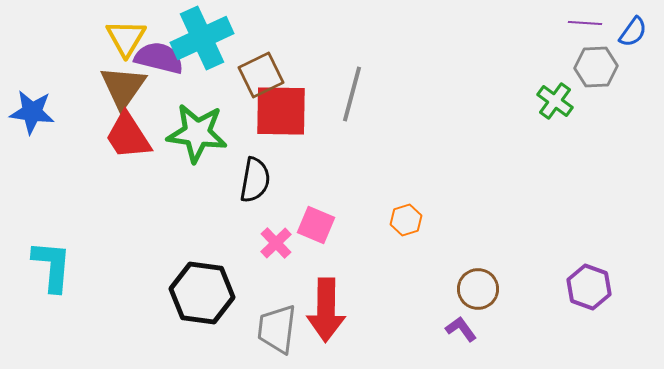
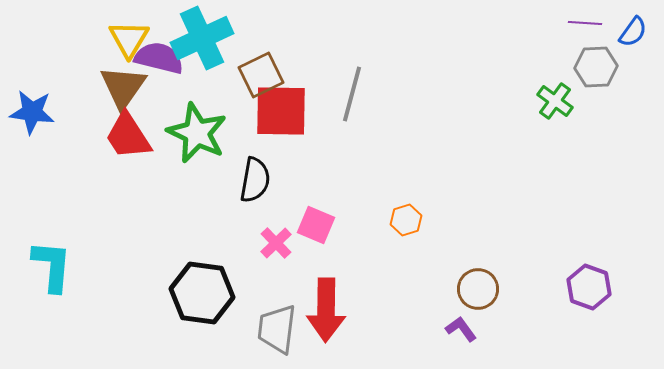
yellow triangle: moved 3 px right, 1 px down
green star: rotated 18 degrees clockwise
